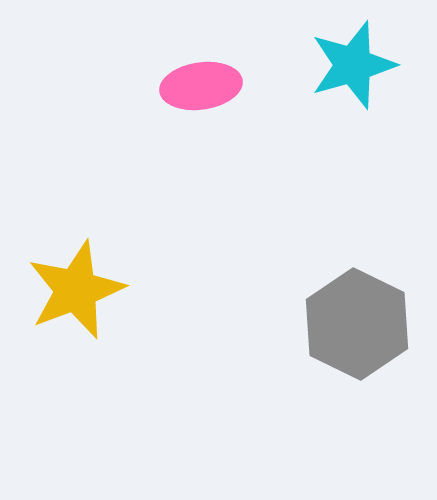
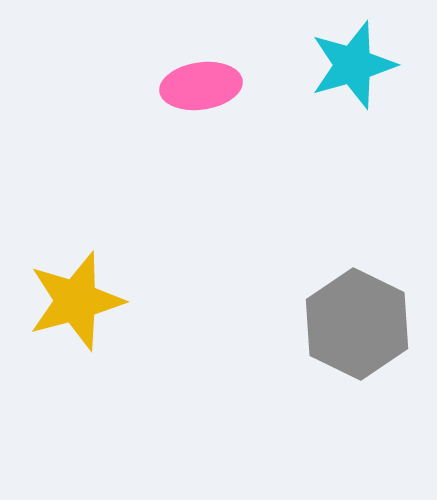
yellow star: moved 11 px down; rotated 6 degrees clockwise
